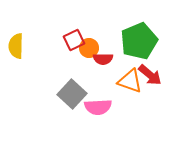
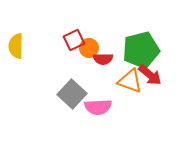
green pentagon: moved 2 px right, 9 px down; rotated 9 degrees clockwise
